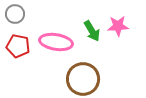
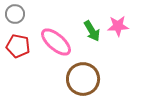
pink ellipse: rotated 32 degrees clockwise
